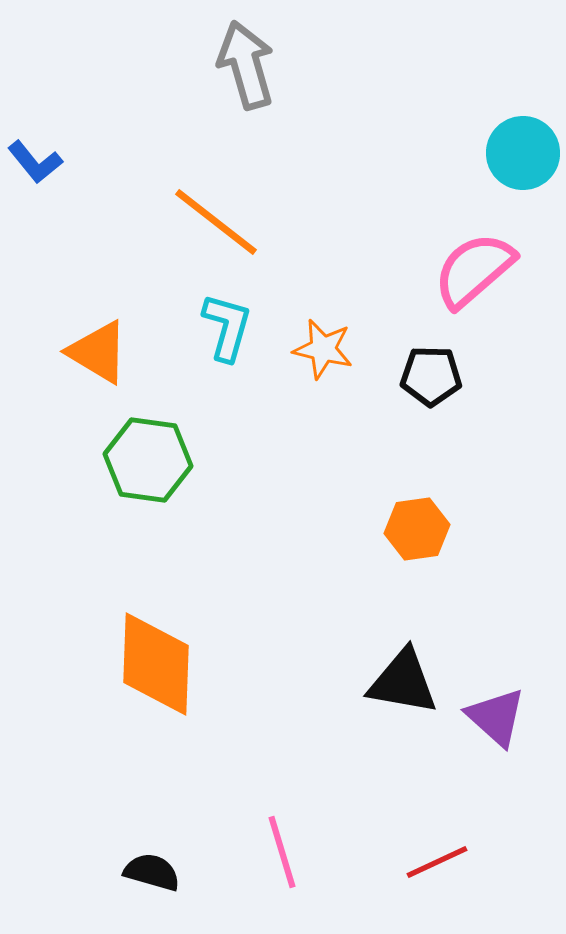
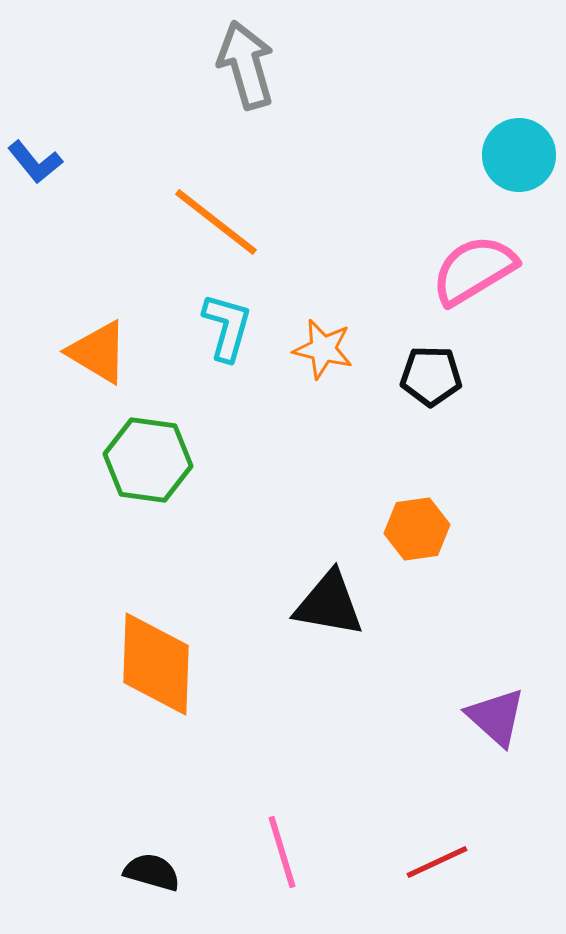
cyan circle: moved 4 px left, 2 px down
pink semicircle: rotated 10 degrees clockwise
black triangle: moved 74 px left, 78 px up
